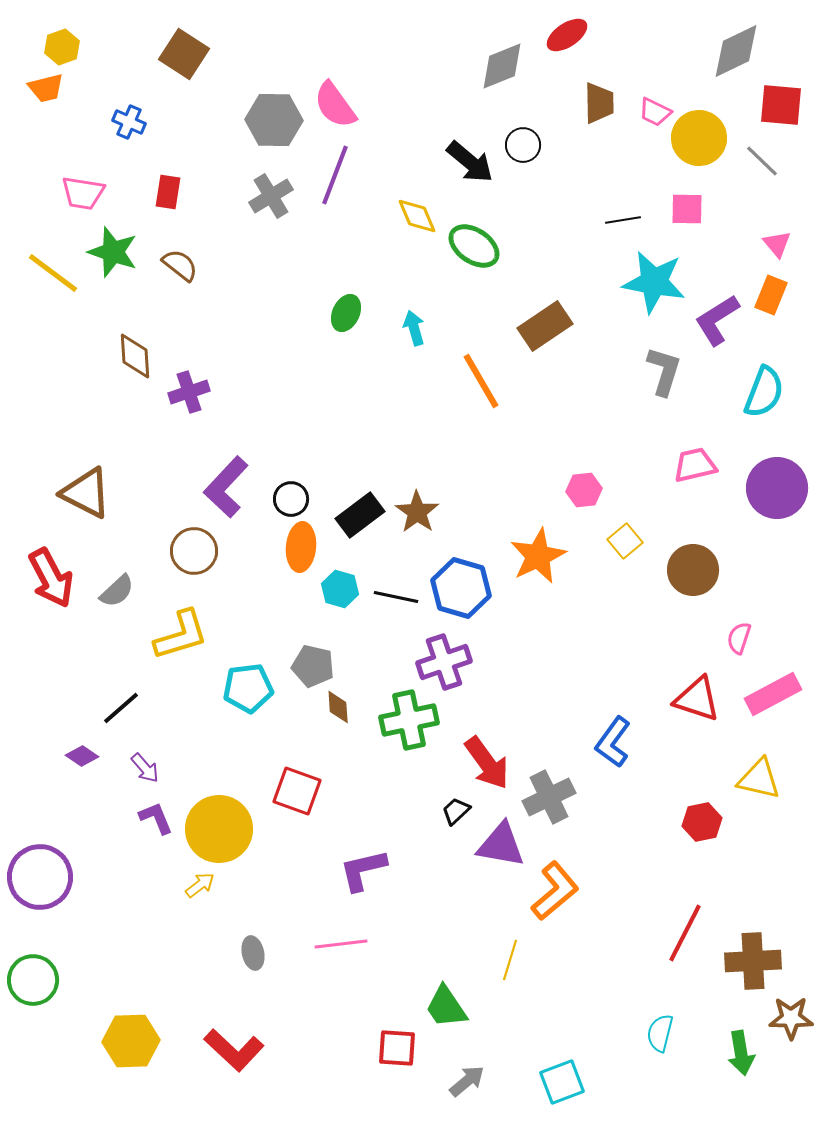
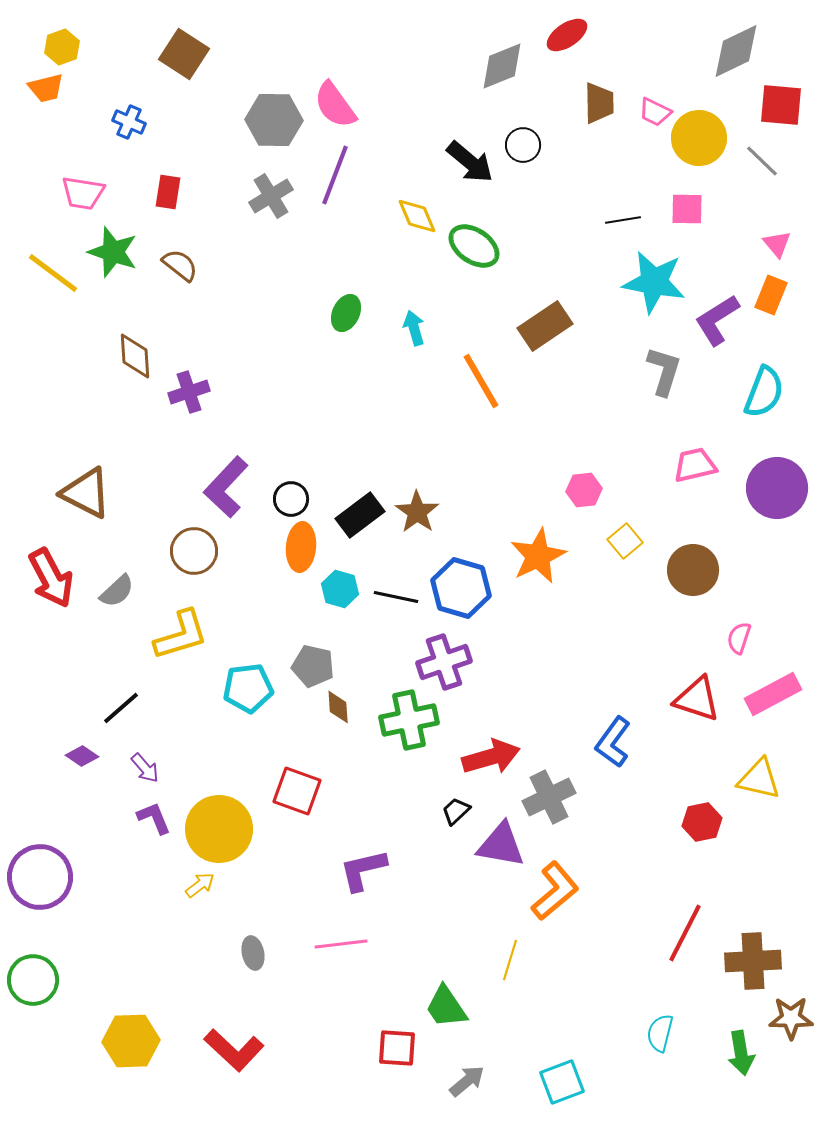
red arrow at (487, 763): moved 4 px right, 6 px up; rotated 70 degrees counterclockwise
purple L-shape at (156, 818): moved 2 px left
